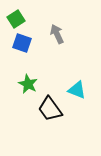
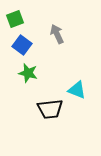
green square: moved 1 px left; rotated 12 degrees clockwise
blue square: moved 2 px down; rotated 18 degrees clockwise
green star: moved 11 px up; rotated 12 degrees counterclockwise
black trapezoid: rotated 60 degrees counterclockwise
